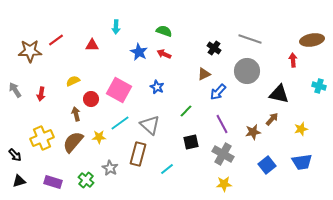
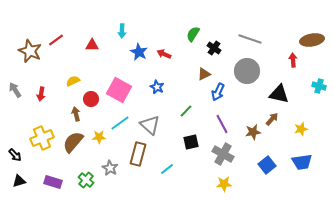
cyan arrow at (116, 27): moved 6 px right, 4 px down
green semicircle at (164, 31): moved 29 px right, 3 px down; rotated 77 degrees counterclockwise
brown star at (30, 51): rotated 25 degrees clockwise
blue arrow at (218, 92): rotated 18 degrees counterclockwise
